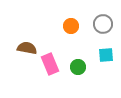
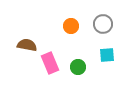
brown semicircle: moved 3 px up
cyan square: moved 1 px right
pink rectangle: moved 1 px up
